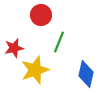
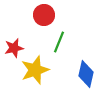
red circle: moved 3 px right
